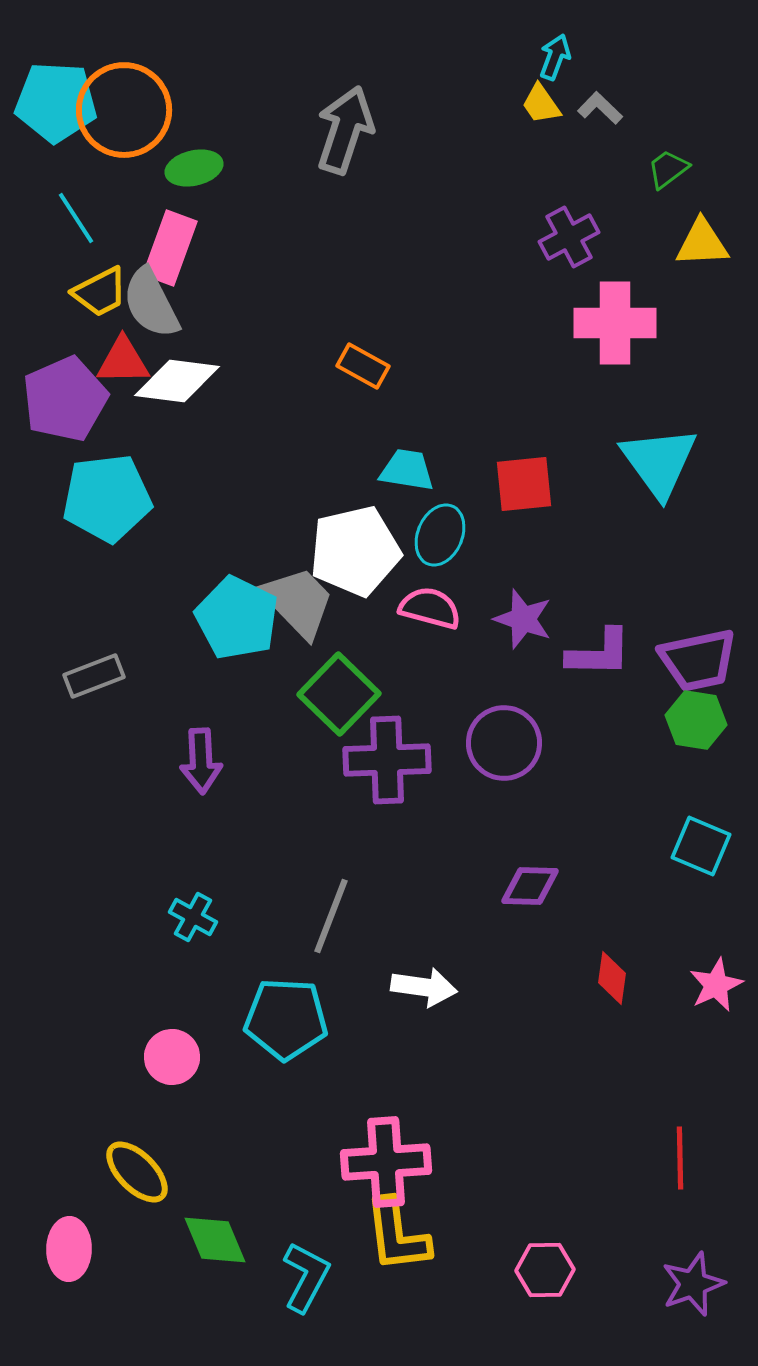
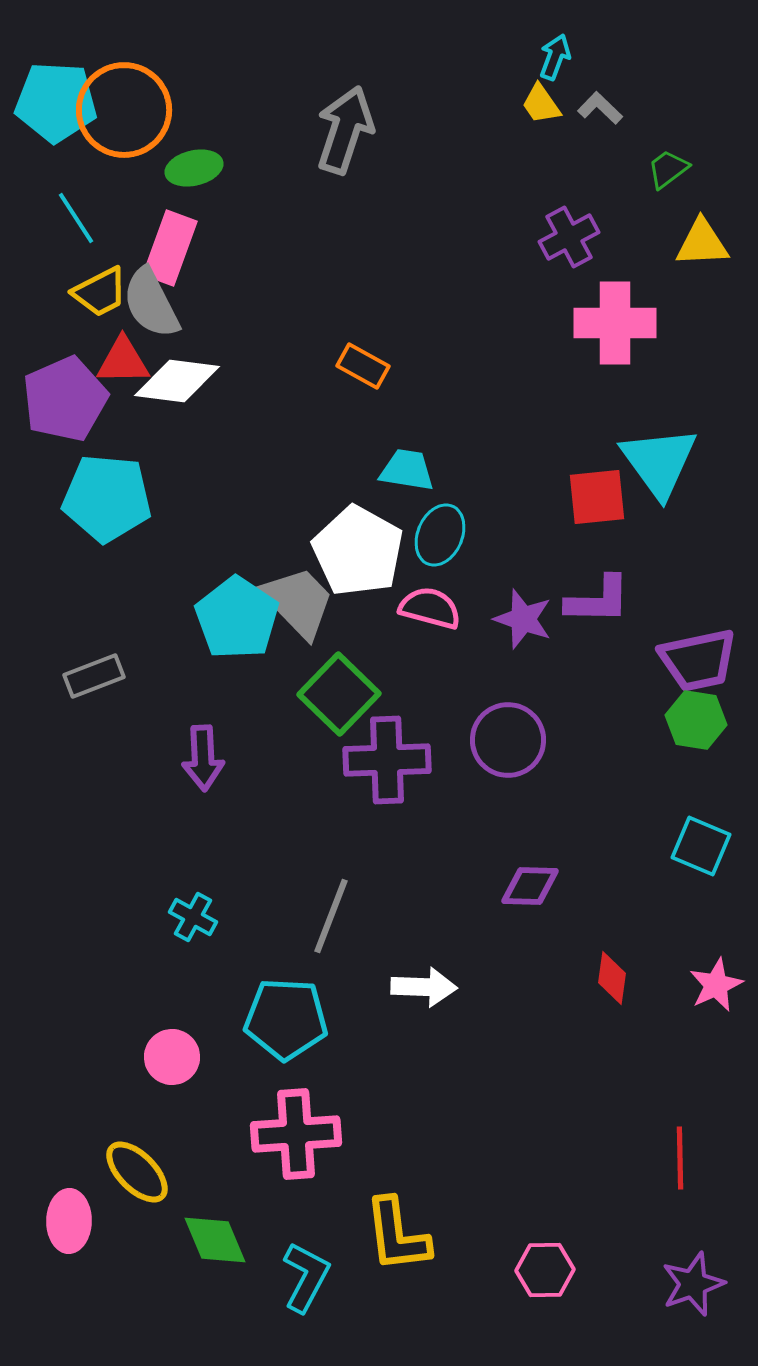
red square at (524, 484): moved 73 px right, 13 px down
cyan pentagon at (107, 498): rotated 12 degrees clockwise
white pentagon at (355, 551): moved 3 px right; rotated 30 degrees counterclockwise
cyan pentagon at (237, 618): rotated 8 degrees clockwise
purple L-shape at (599, 653): moved 1 px left, 53 px up
purple circle at (504, 743): moved 4 px right, 3 px up
purple arrow at (201, 761): moved 2 px right, 3 px up
white arrow at (424, 987): rotated 6 degrees counterclockwise
pink cross at (386, 1162): moved 90 px left, 28 px up
pink ellipse at (69, 1249): moved 28 px up
